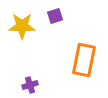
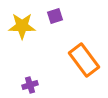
orange rectangle: rotated 48 degrees counterclockwise
